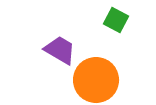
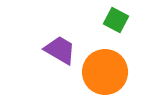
orange circle: moved 9 px right, 8 px up
